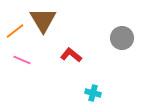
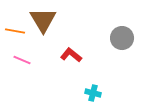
orange line: rotated 48 degrees clockwise
